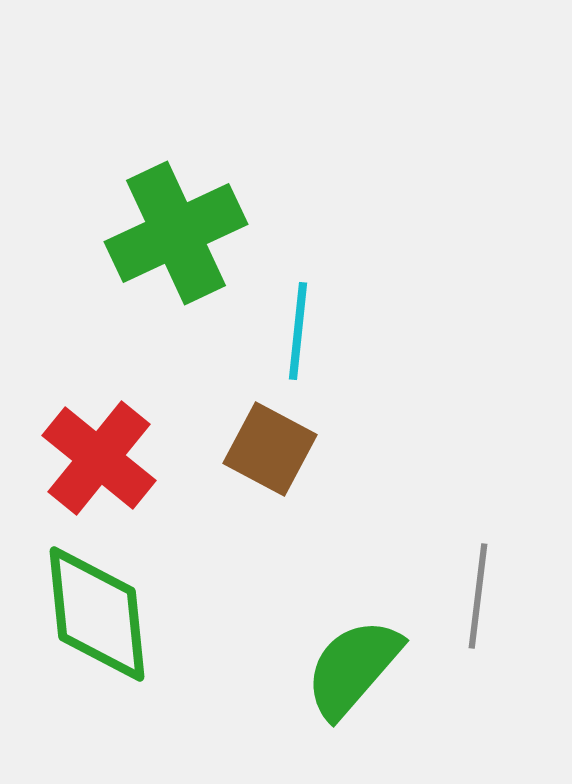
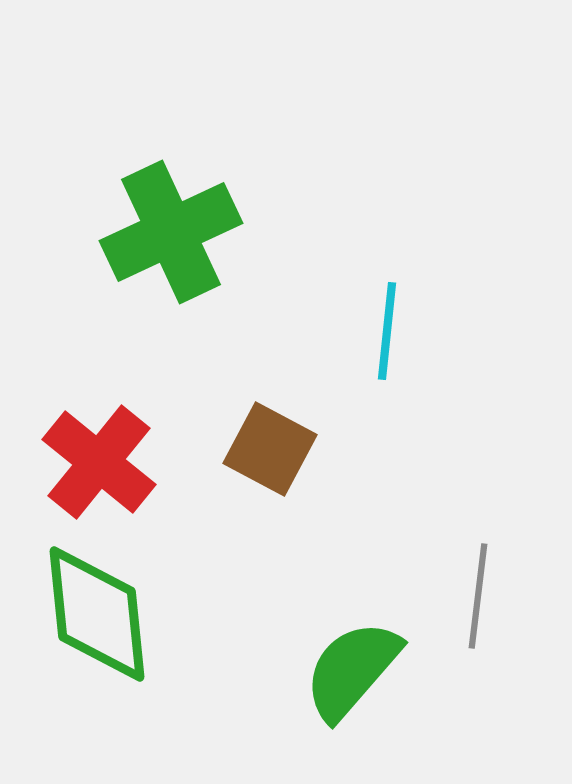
green cross: moved 5 px left, 1 px up
cyan line: moved 89 px right
red cross: moved 4 px down
green semicircle: moved 1 px left, 2 px down
